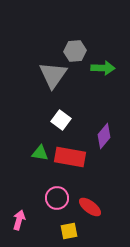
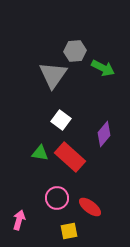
green arrow: rotated 25 degrees clockwise
purple diamond: moved 2 px up
red rectangle: rotated 32 degrees clockwise
